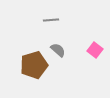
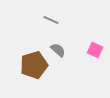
gray line: rotated 28 degrees clockwise
pink square: rotated 14 degrees counterclockwise
